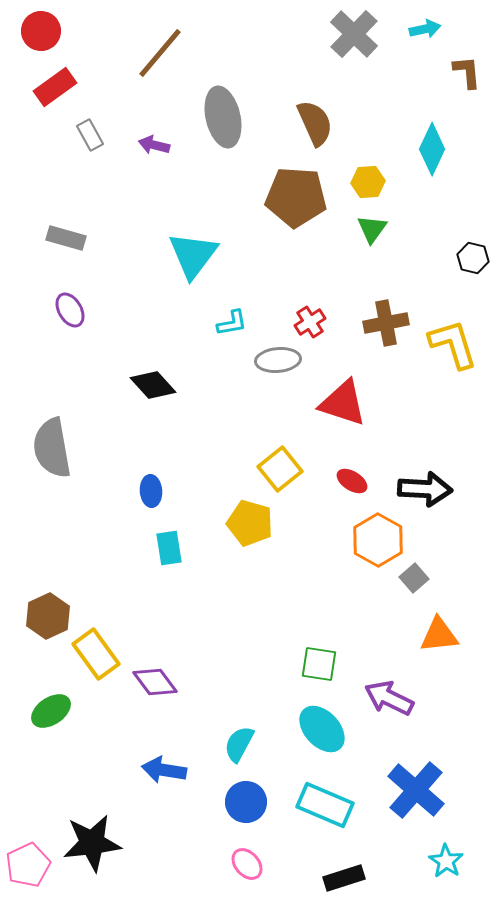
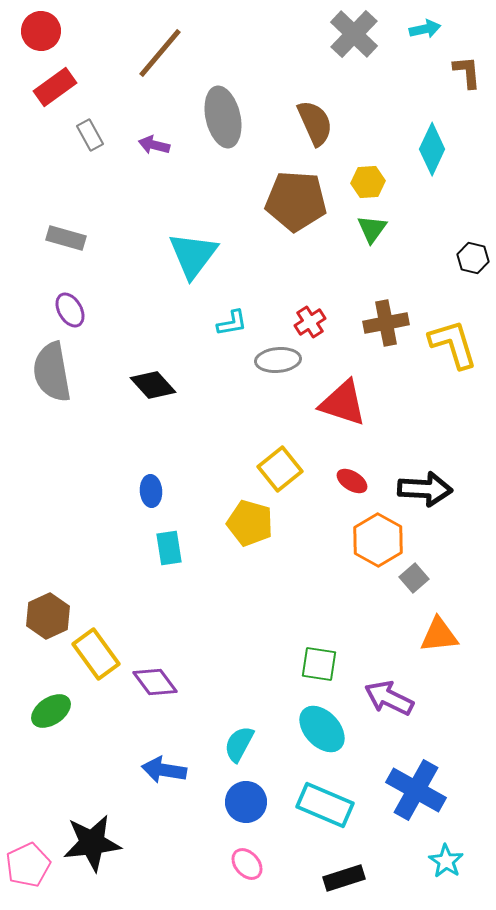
brown pentagon at (296, 197): moved 4 px down
gray semicircle at (52, 448): moved 76 px up
blue cross at (416, 790): rotated 12 degrees counterclockwise
